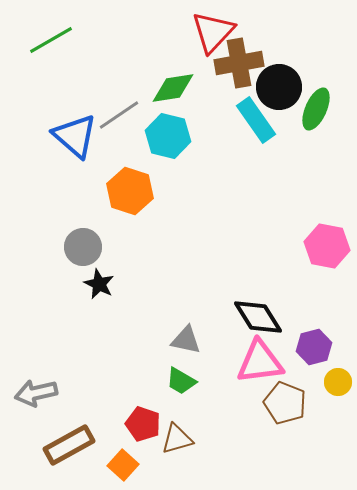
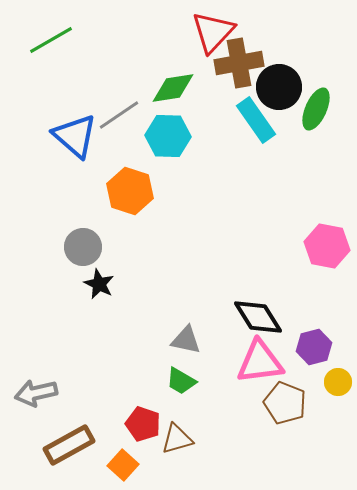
cyan hexagon: rotated 12 degrees counterclockwise
